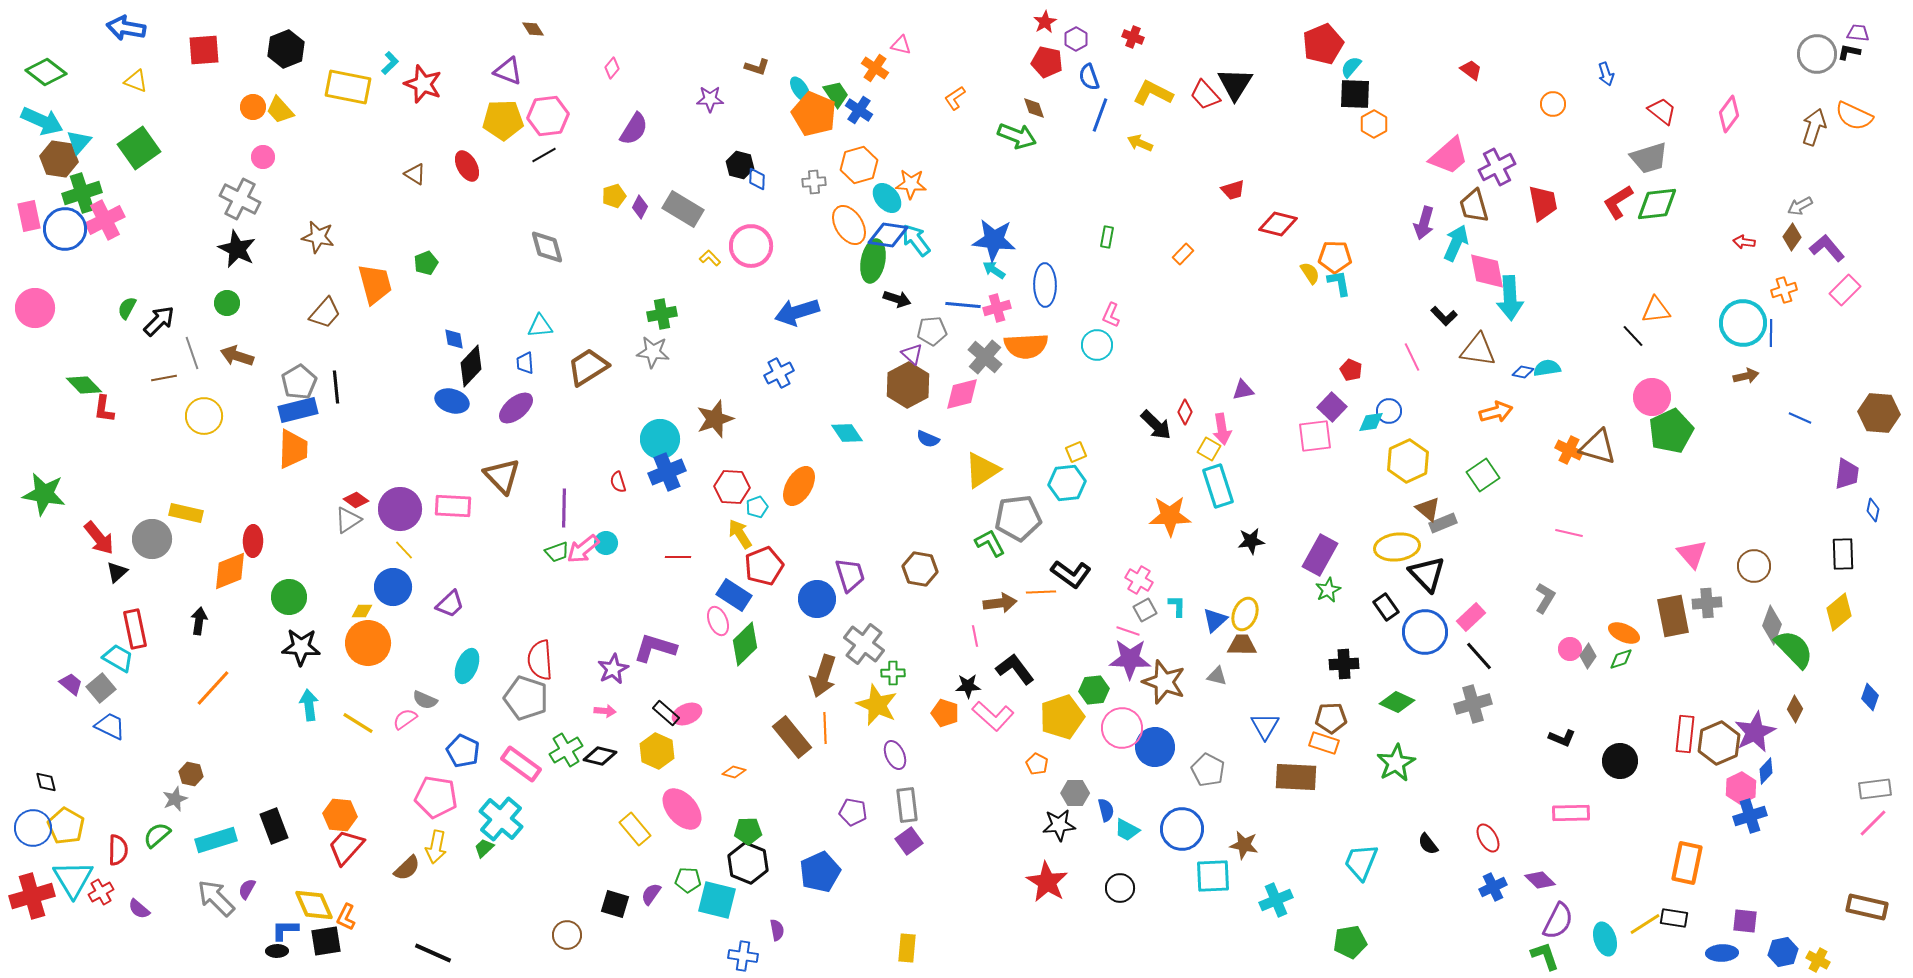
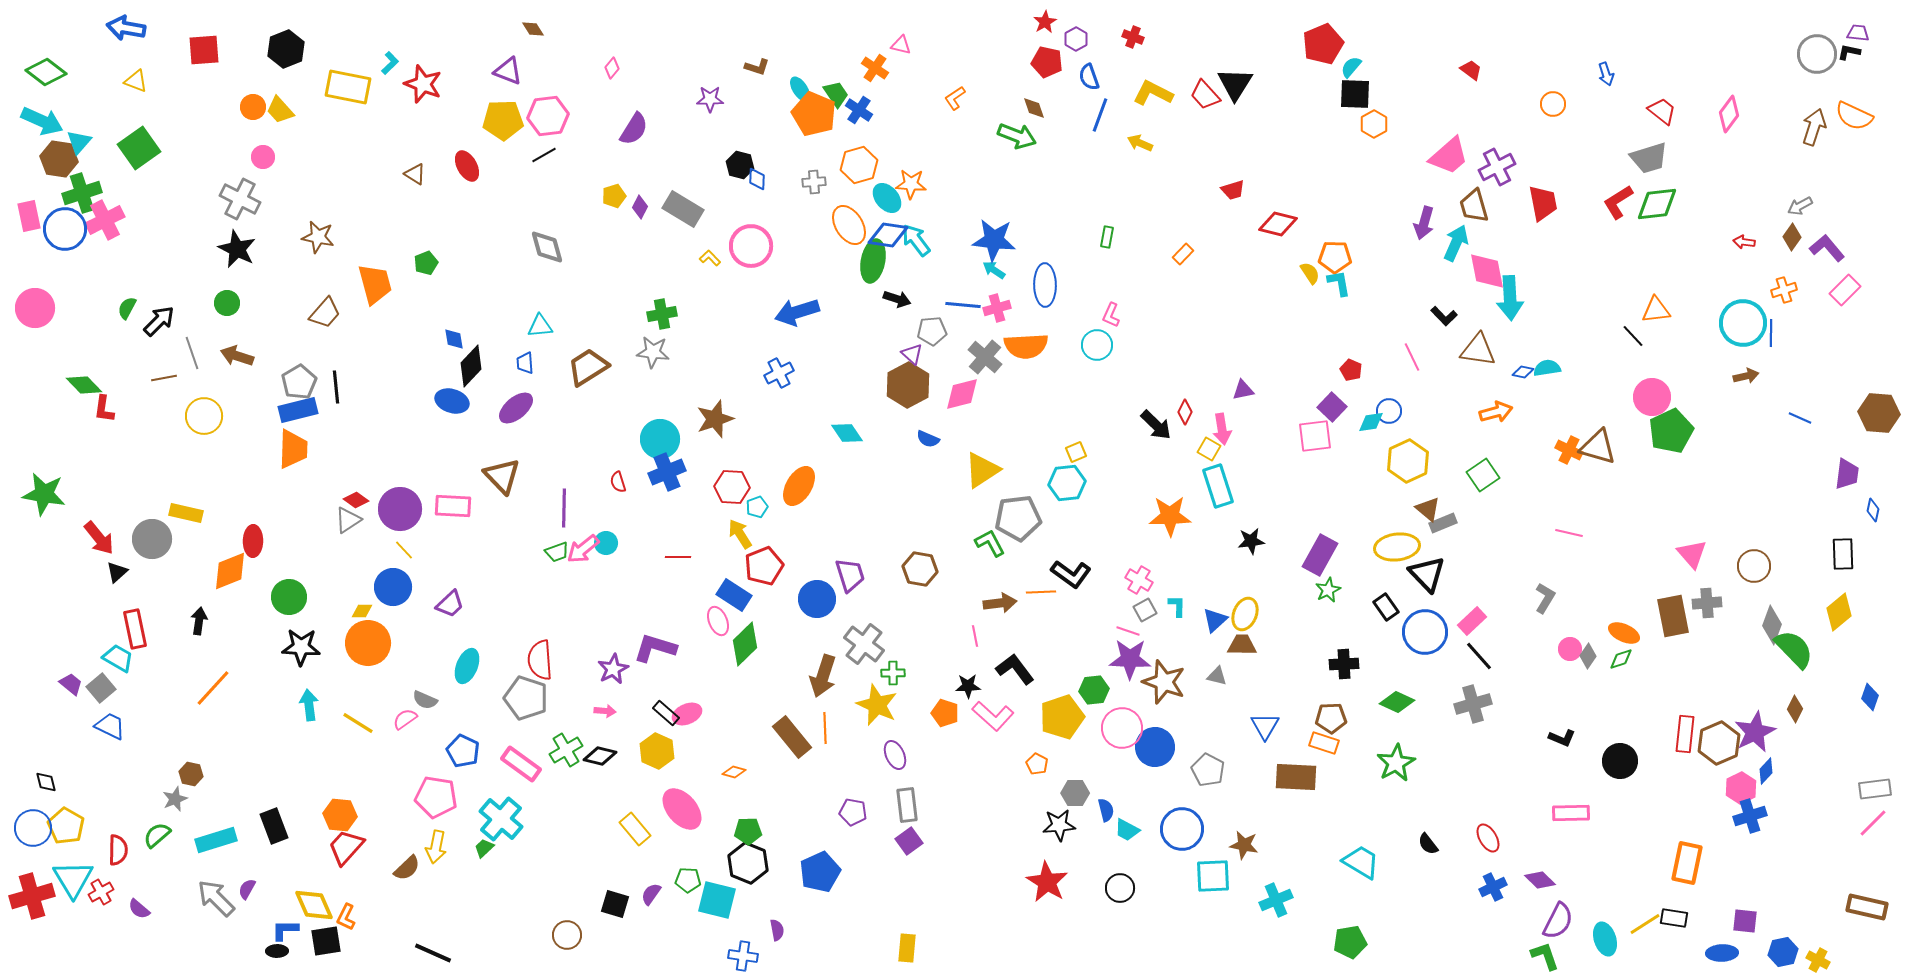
pink rectangle at (1471, 617): moved 1 px right, 4 px down
cyan trapezoid at (1361, 862): rotated 99 degrees clockwise
